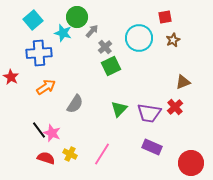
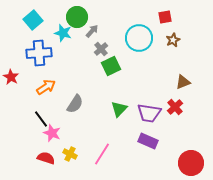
gray cross: moved 4 px left, 2 px down
black line: moved 2 px right, 11 px up
purple rectangle: moved 4 px left, 6 px up
